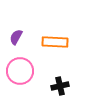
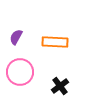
pink circle: moved 1 px down
black cross: rotated 24 degrees counterclockwise
